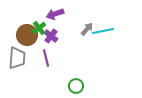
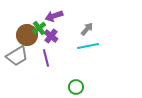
purple arrow: moved 1 px left, 2 px down
cyan line: moved 15 px left, 15 px down
gray trapezoid: moved 2 px up; rotated 55 degrees clockwise
green circle: moved 1 px down
